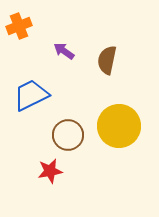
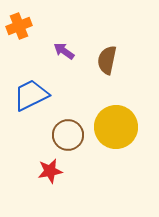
yellow circle: moved 3 px left, 1 px down
